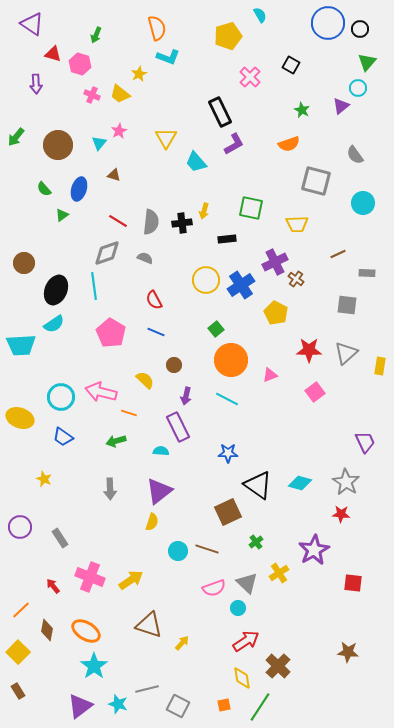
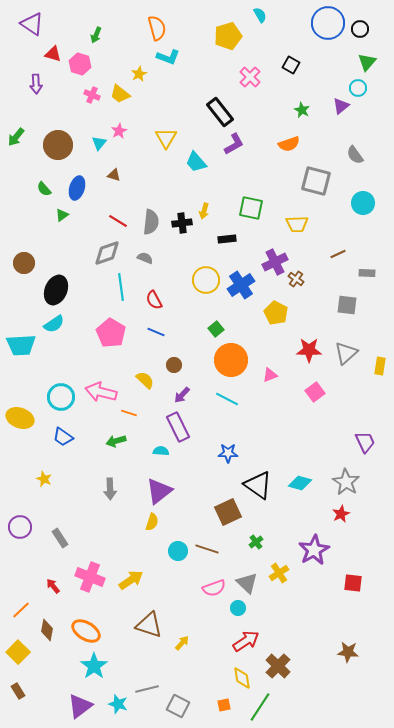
black rectangle at (220, 112): rotated 12 degrees counterclockwise
blue ellipse at (79, 189): moved 2 px left, 1 px up
cyan line at (94, 286): moved 27 px right, 1 px down
purple arrow at (186, 396): moved 4 px left, 1 px up; rotated 30 degrees clockwise
red star at (341, 514): rotated 30 degrees counterclockwise
